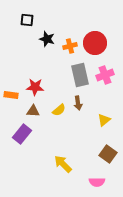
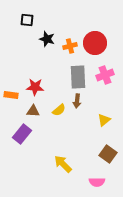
gray rectangle: moved 2 px left, 2 px down; rotated 10 degrees clockwise
brown arrow: moved 1 px left, 2 px up; rotated 16 degrees clockwise
